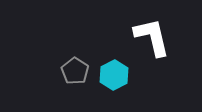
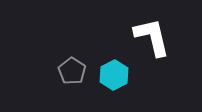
gray pentagon: moved 3 px left
